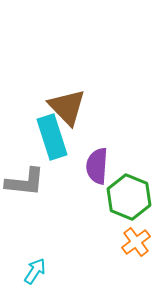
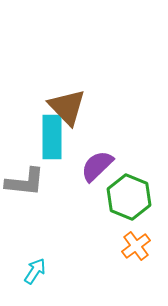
cyan rectangle: rotated 18 degrees clockwise
purple semicircle: rotated 42 degrees clockwise
orange cross: moved 4 px down
